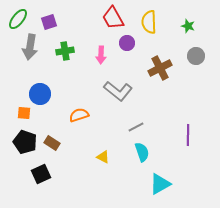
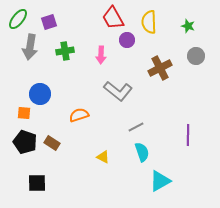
purple circle: moved 3 px up
black square: moved 4 px left, 9 px down; rotated 24 degrees clockwise
cyan triangle: moved 3 px up
